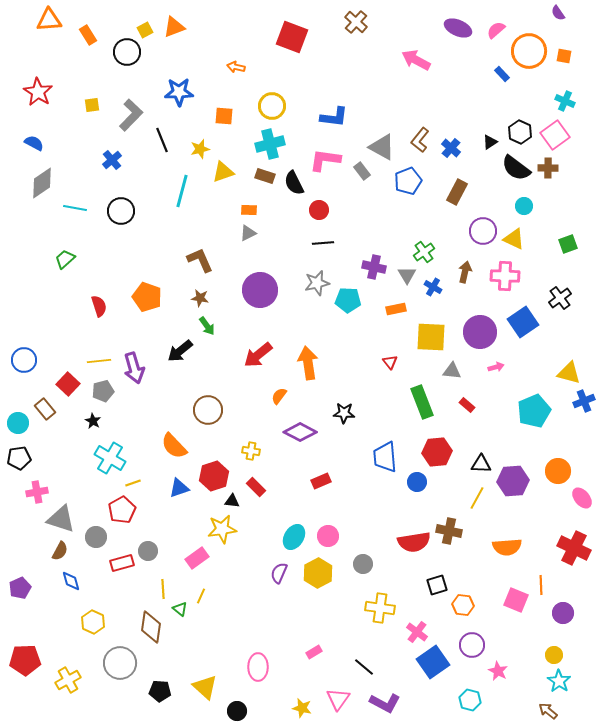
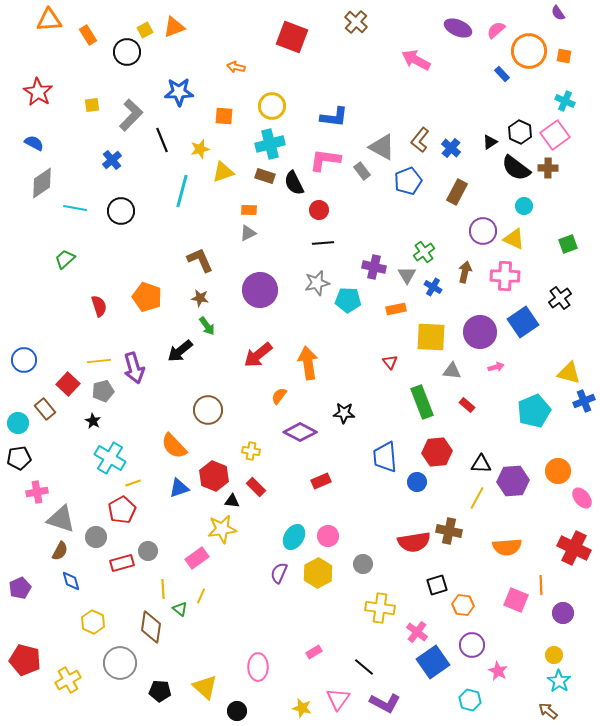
red hexagon at (214, 476): rotated 20 degrees counterclockwise
red pentagon at (25, 660): rotated 16 degrees clockwise
